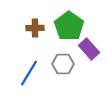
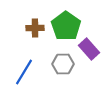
green pentagon: moved 3 px left
blue line: moved 5 px left, 1 px up
